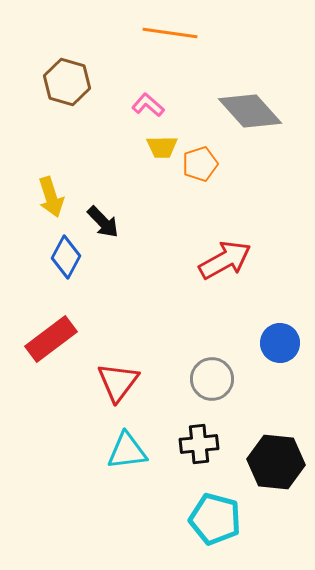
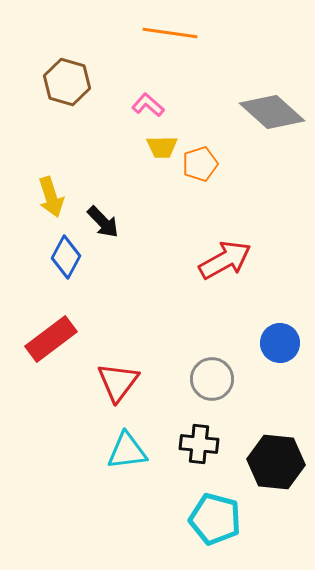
gray diamond: moved 22 px right, 1 px down; rotated 6 degrees counterclockwise
black cross: rotated 12 degrees clockwise
